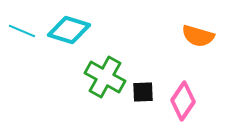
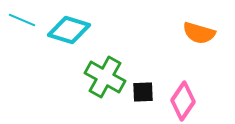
cyan line: moved 11 px up
orange semicircle: moved 1 px right, 3 px up
